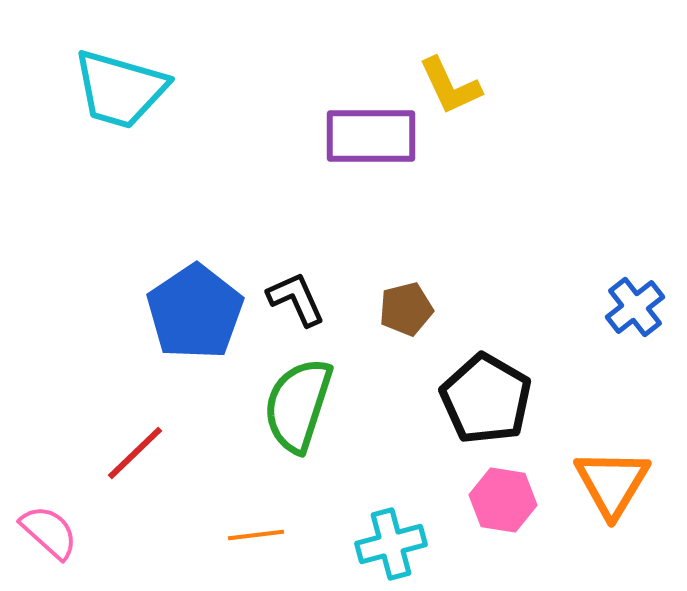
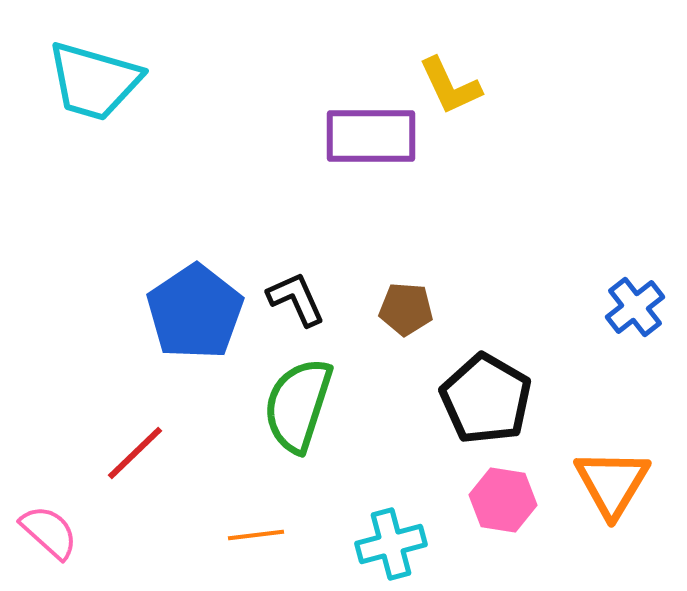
cyan trapezoid: moved 26 px left, 8 px up
brown pentagon: rotated 18 degrees clockwise
